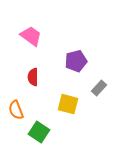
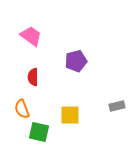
gray rectangle: moved 18 px right, 18 px down; rotated 35 degrees clockwise
yellow square: moved 2 px right, 11 px down; rotated 15 degrees counterclockwise
orange semicircle: moved 6 px right, 1 px up
green square: rotated 20 degrees counterclockwise
